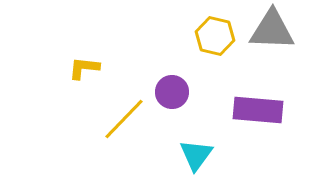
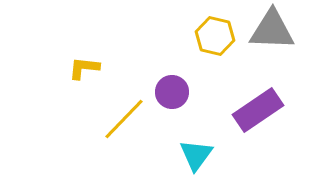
purple rectangle: rotated 39 degrees counterclockwise
